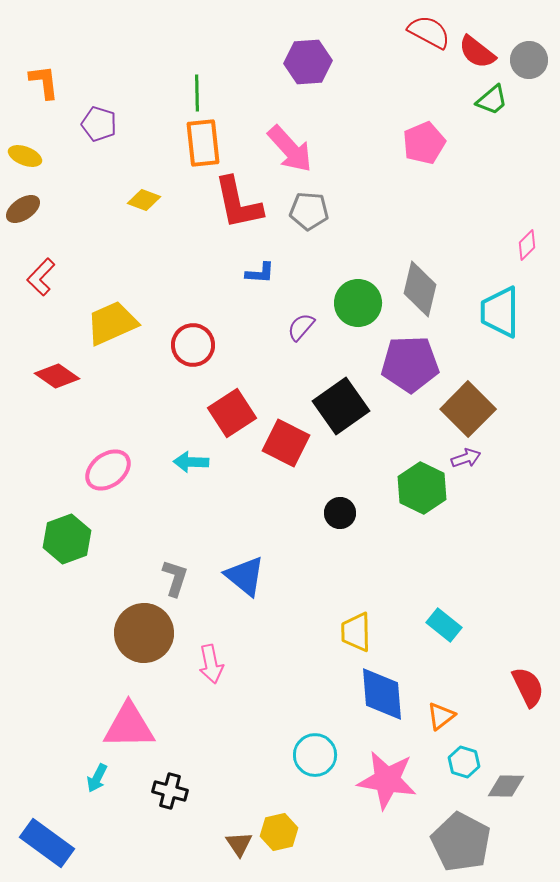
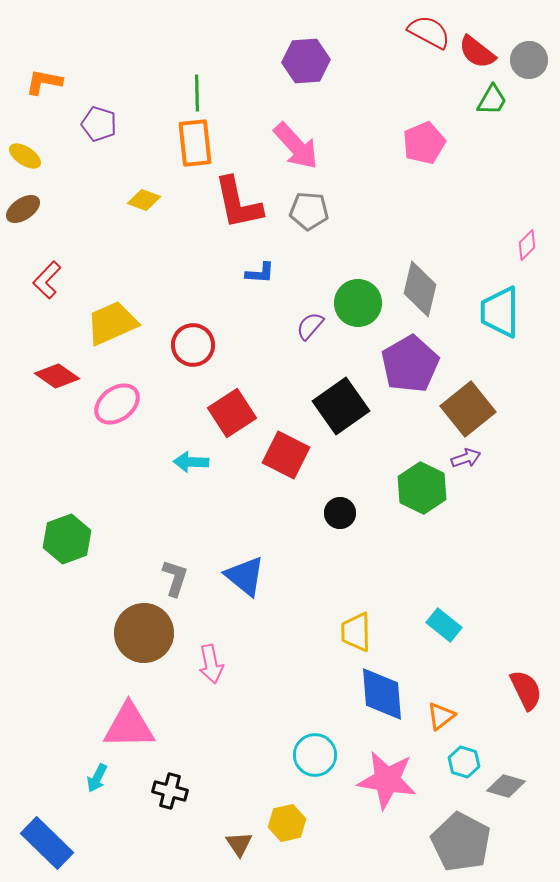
purple hexagon at (308, 62): moved 2 px left, 1 px up
orange L-shape at (44, 82): rotated 72 degrees counterclockwise
green trapezoid at (492, 100): rotated 20 degrees counterclockwise
orange rectangle at (203, 143): moved 8 px left
pink arrow at (290, 149): moved 6 px right, 3 px up
yellow ellipse at (25, 156): rotated 12 degrees clockwise
red L-shape at (41, 277): moved 6 px right, 3 px down
purple semicircle at (301, 327): moved 9 px right, 1 px up
purple pentagon at (410, 364): rotated 28 degrees counterclockwise
brown square at (468, 409): rotated 6 degrees clockwise
red square at (286, 443): moved 12 px down
pink ellipse at (108, 470): moved 9 px right, 66 px up
red semicircle at (528, 687): moved 2 px left, 3 px down
gray diamond at (506, 786): rotated 15 degrees clockwise
yellow hexagon at (279, 832): moved 8 px right, 9 px up
blue rectangle at (47, 843): rotated 8 degrees clockwise
